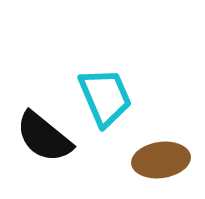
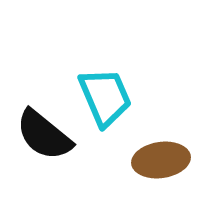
black semicircle: moved 2 px up
